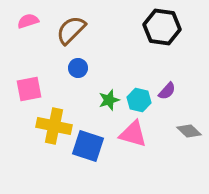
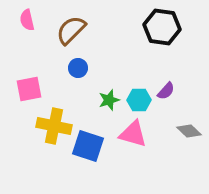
pink semicircle: moved 1 px left, 1 px up; rotated 85 degrees counterclockwise
purple semicircle: moved 1 px left
cyan hexagon: rotated 15 degrees counterclockwise
